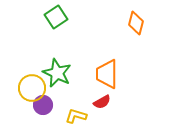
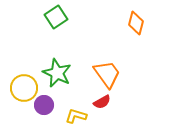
orange trapezoid: rotated 144 degrees clockwise
yellow circle: moved 8 px left
purple circle: moved 1 px right
